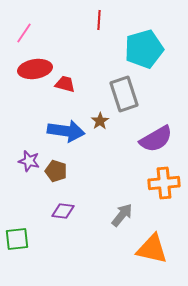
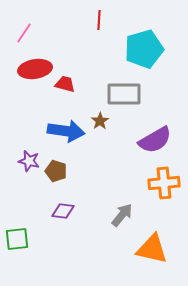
gray rectangle: rotated 72 degrees counterclockwise
purple semicircle: moved 1 px left, 1 px down
